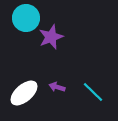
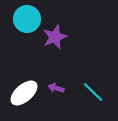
cyan circle: moved 1 px right, 1 px down
purple star: moved 4 px right
purple arrow: moved 1 px left, 1 px down
